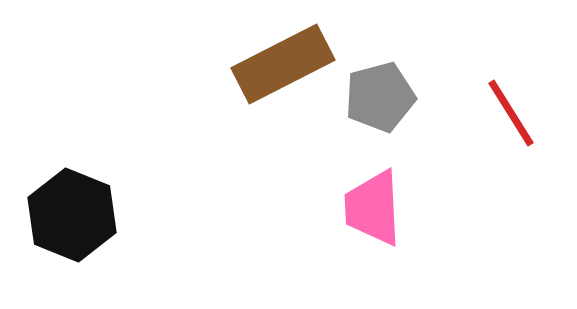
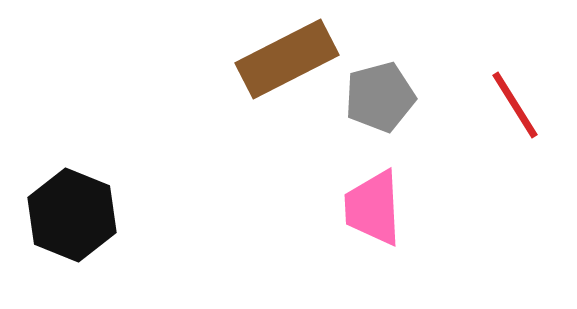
brown rectangle: moved 4 px right, 5 px up
red line: moved 4 px right, 8 px up
